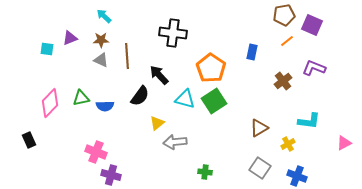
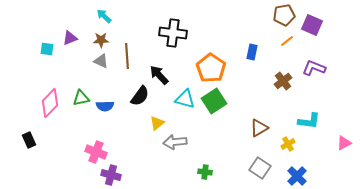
gray triangle: moved 1 px down
blue cross: rotated 24 degrees clockwise
